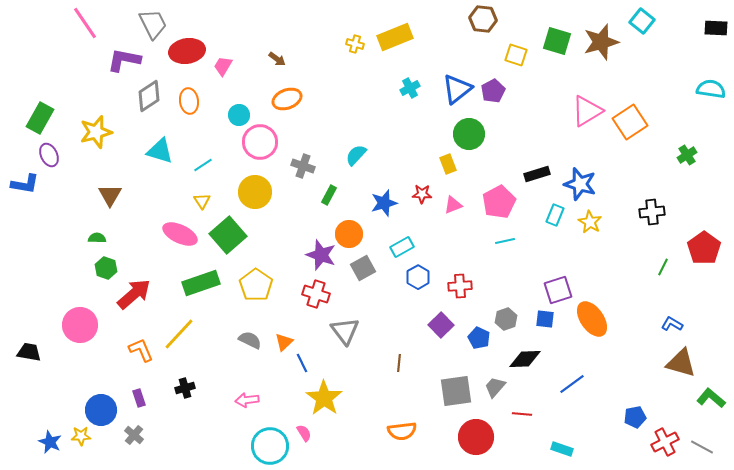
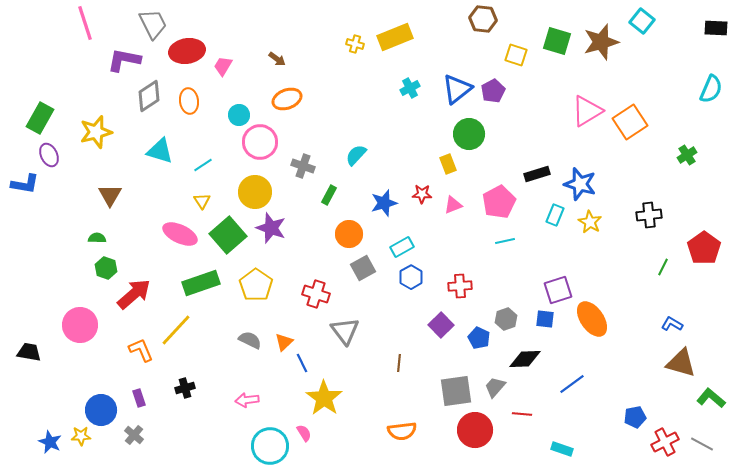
pink line at (85, 23): rotated 16 degrees clockwise
cyan semicircle at (711, 89): rotated 104 degrees clockwise
black cross at (652, 212): moved 3 px left, 3 px down
purple star at (321, 255): moved 50 px left, 27 px up
blue hexagon at (418, 277): moved 7 px left
yellow line at (179, 334): moved 3 px left, 4 px up
red circle at (476, 437): moved 1 px left, 7 px up
gray line at (702, 447): moved 3 px up
